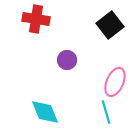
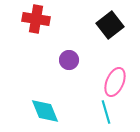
purple circle: moved 2 px right
cyan diamond: moved 1 px up
